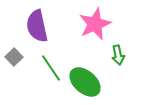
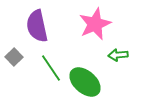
green arrow: rotated 96 degrees clockwise
